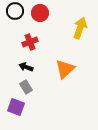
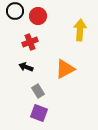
red circle: moved 2 px left, 3 px down
yellow arrow: moved 2 px down; rotated 15 degrees counterclockwise
orange triangle: rotated 15 degrees clockwise
gray rectangle: moved 12 px right, 4 px down
purple square: moved 23 px right, 6 px down
